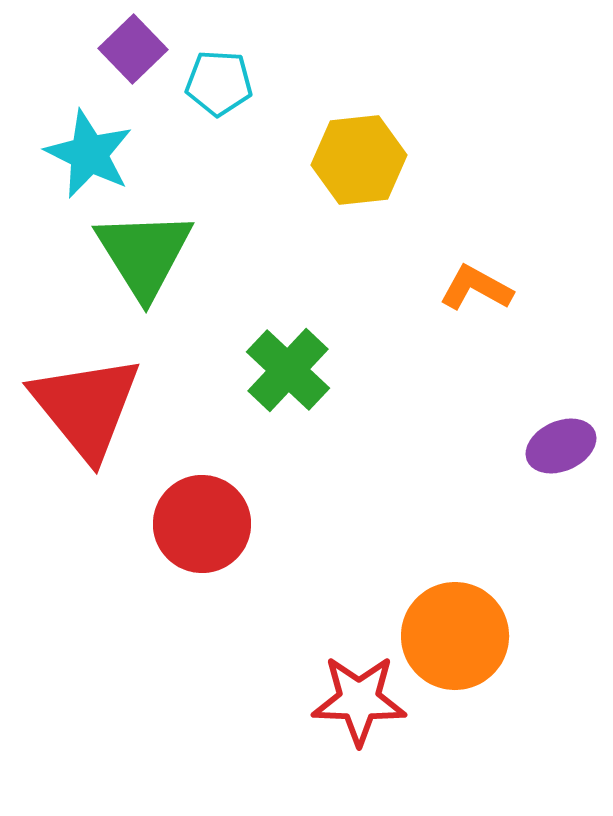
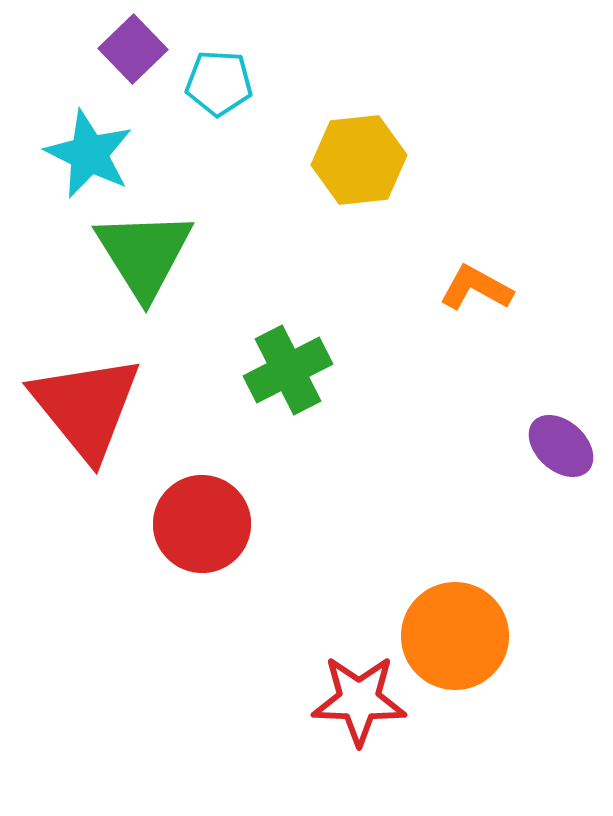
green cross: rotated 20 degrees clockwise
purple ellipse: rotated 66 degrees clockwise
